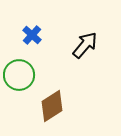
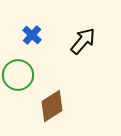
black arrow: moved 2 px left, 4 px up
green circle: moved 1 px left
